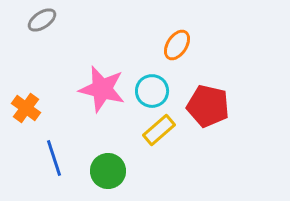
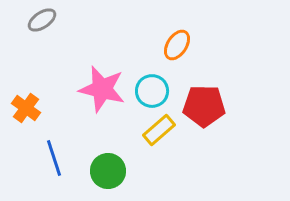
red pentagon: moved 4 px left; rotated 12 degrees counterclockwise
